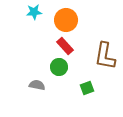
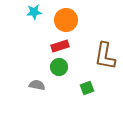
red rectangle: moved 5 px left; rotated 66 degrees counterclockwise
